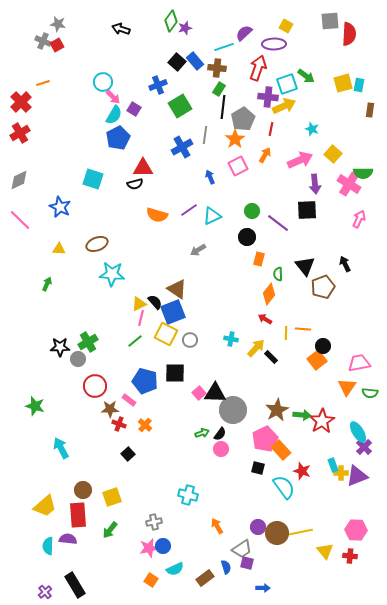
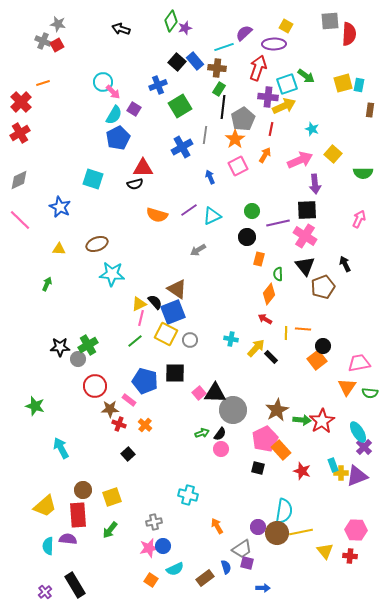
pink arrow at (113, 97): moved 5 px up
pink cross at (349, 184): moved 44 px left, 52 px down
purple line at (278, 223): rotated 50 degrees counterclockwise
green cross at (88, 342): moved 3 px down
green arrow at (302, 415): moved 5 px down
cyan semicircle at (284, 487): moved 24 px down; rotated 45 degrees clockwise
